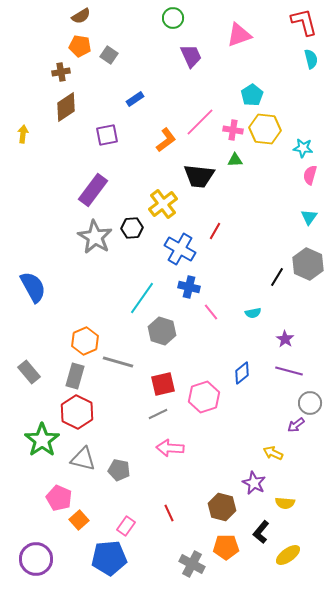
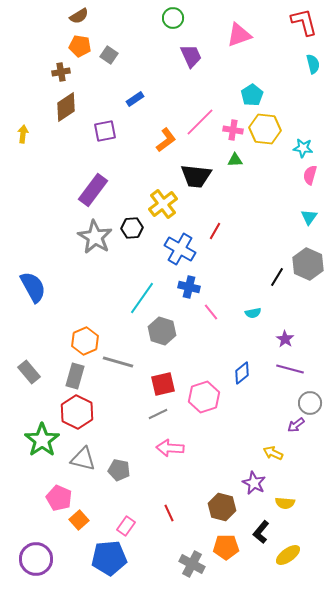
brown semicircle at (81, 16): moved 2 px left
cyan semicircle at (311, 59): moved 2 px right, 5 px down
purple square at (107, 135): moved 2 px left, 4 px up
black trapezoid at (199, 176): moved 3 px left
purple line at (289, 371): moved 1 px right, 2 px up
